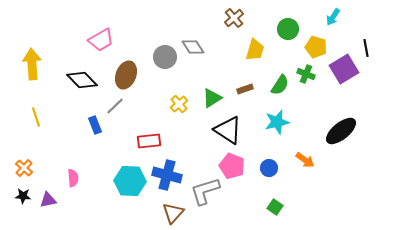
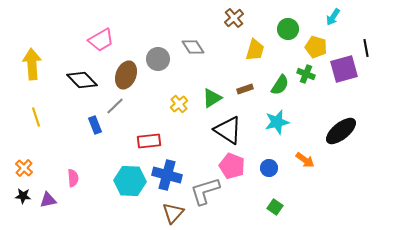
gray circle: moved 7 px left, 2 px down
purple square: rotated 16 degrees clockwise
